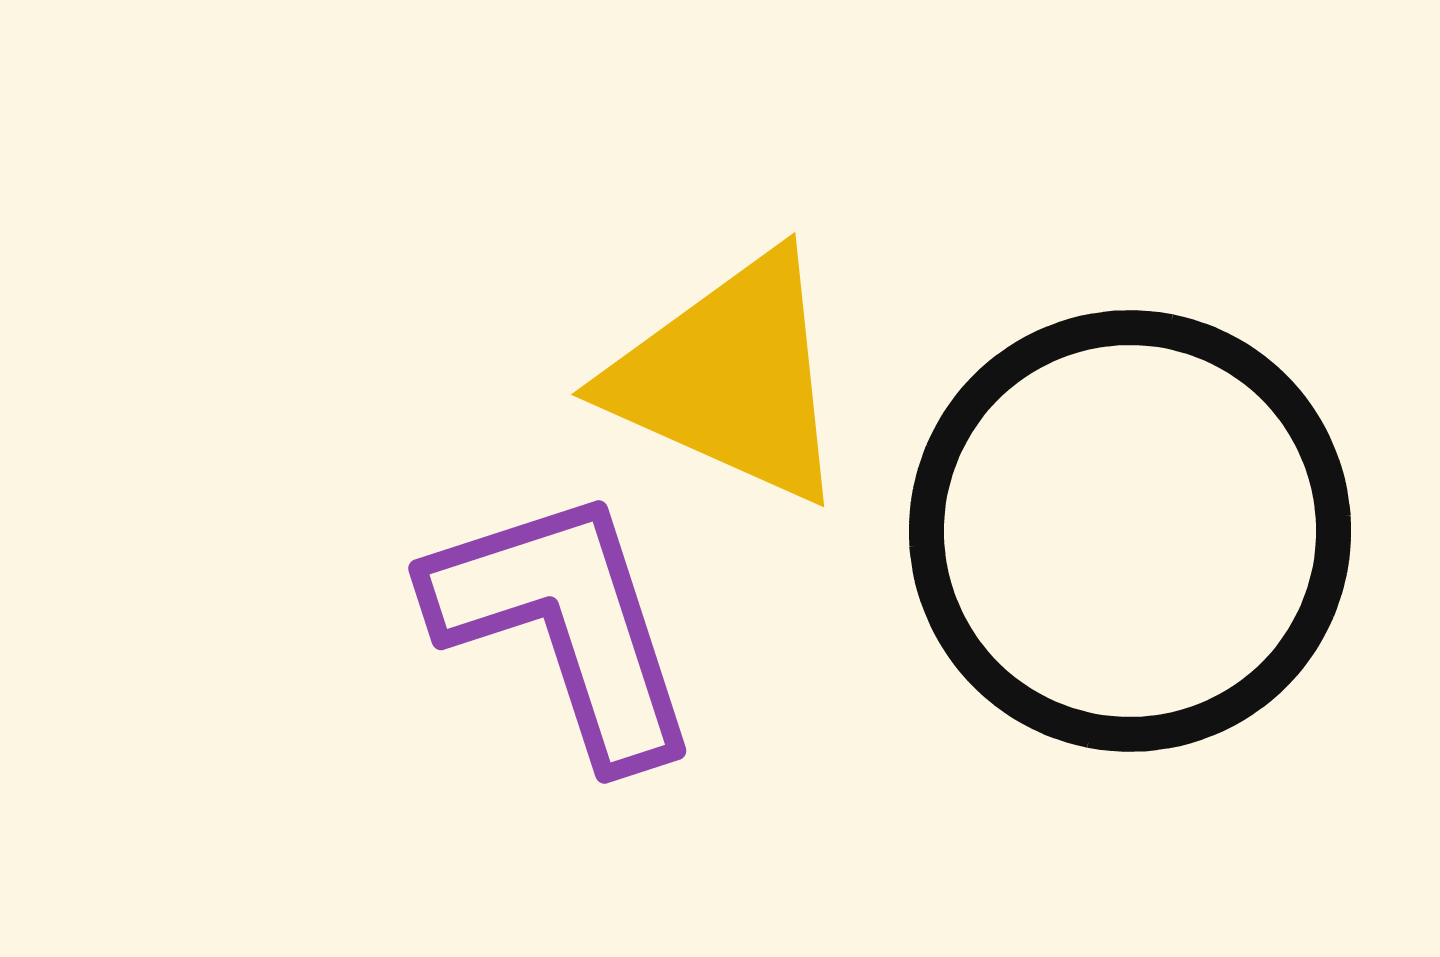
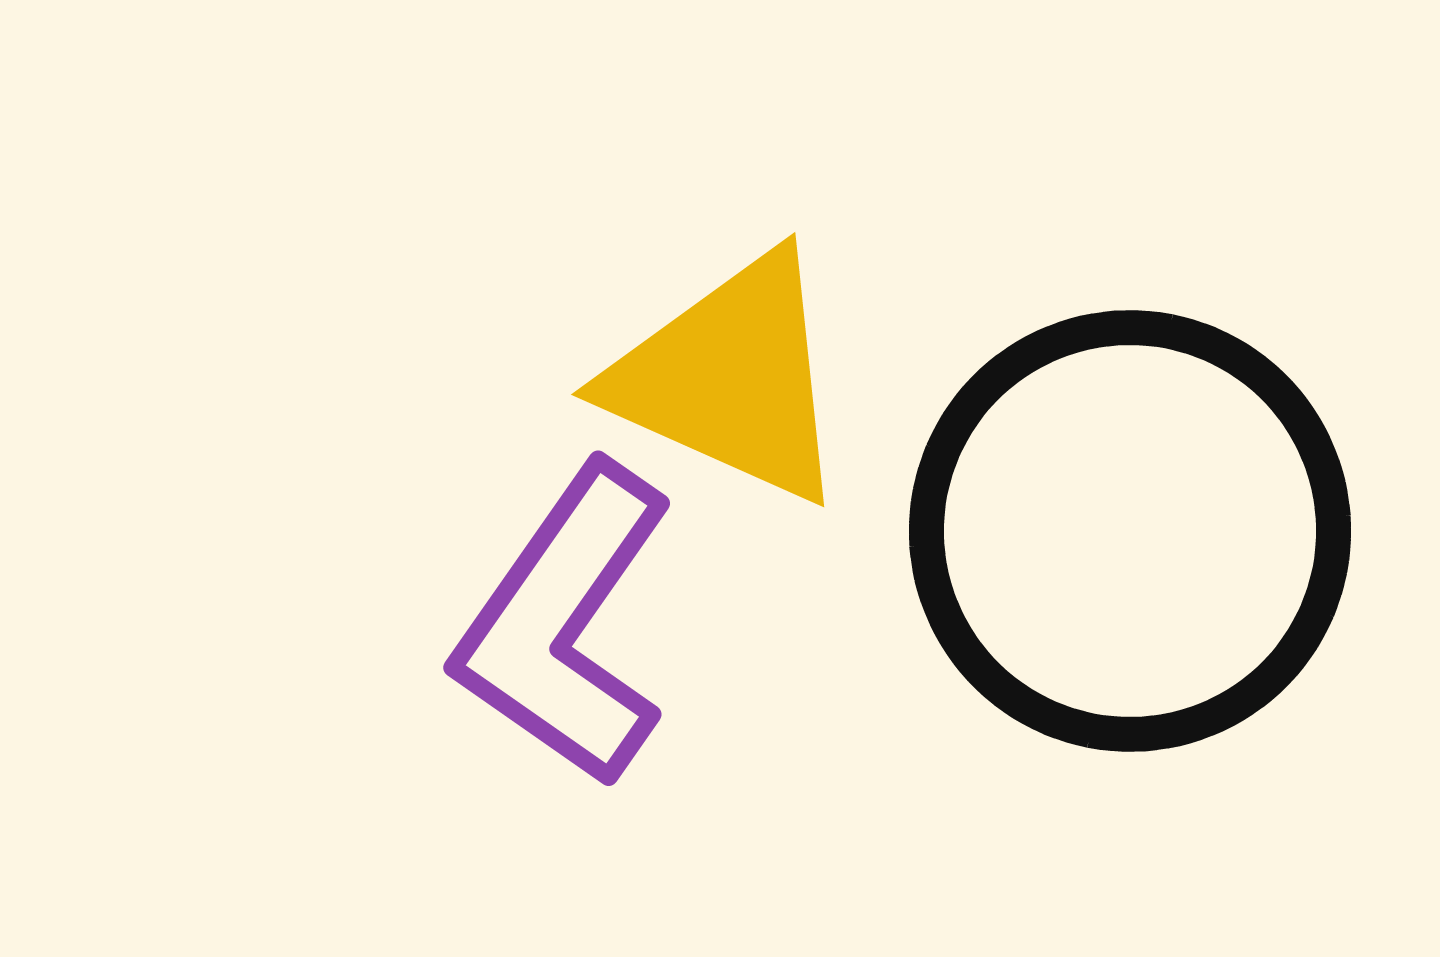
purple L-shape: rotated 127 degrees counterclockwise
